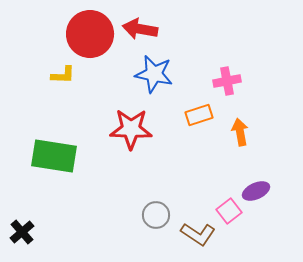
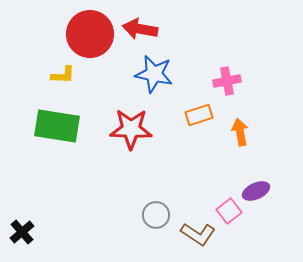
green rectangle: moved 3 px right, 30 px up
